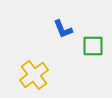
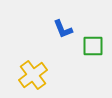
yellow cross: moved 1 px left
